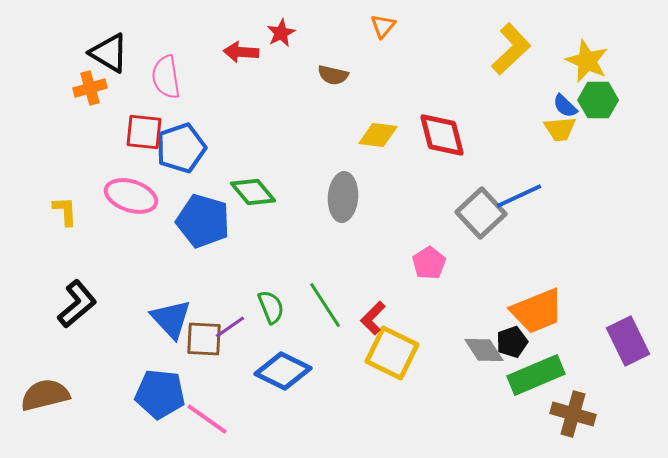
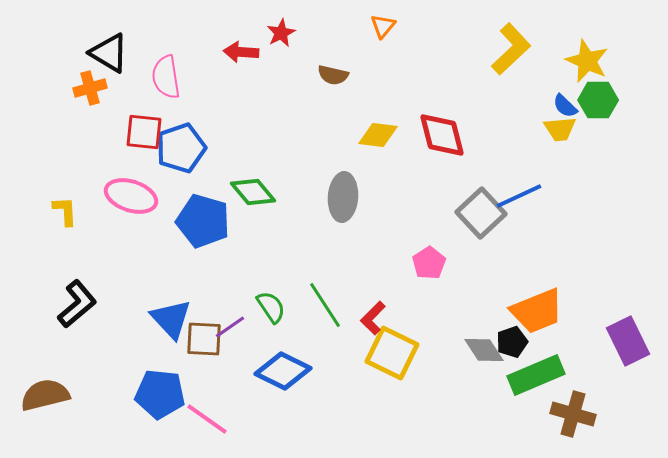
green semicircle at (271, 307): rotated 12 degrees counterclockwise
